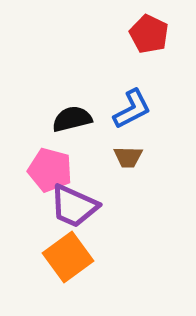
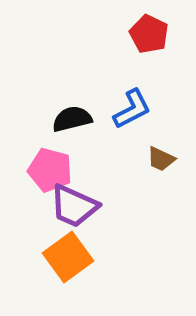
brown trapezoid: moved 33 px right, 2 px down; rotated 24 degrees clockwise
